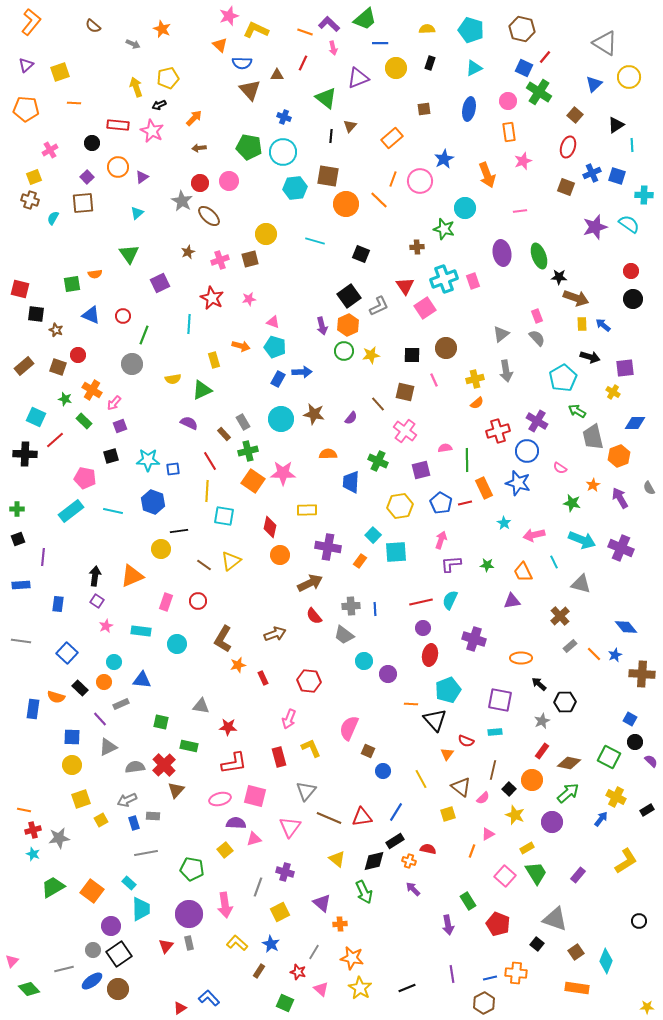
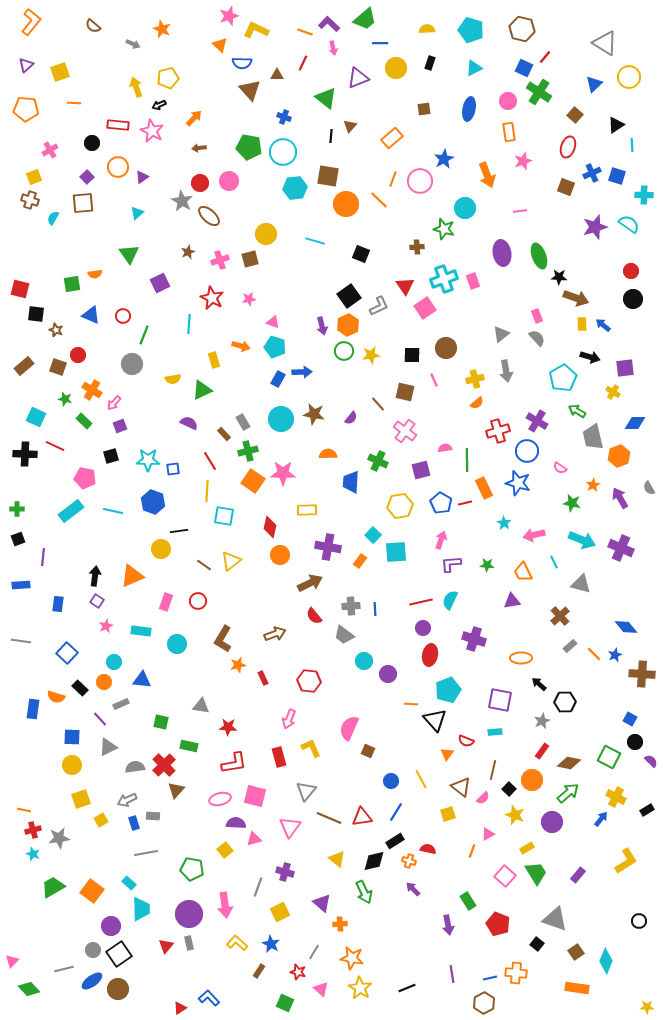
red line at (55, 440): moved 6 px down; rotated 66 degrees clockwise
blue circle at (383, 771): moved 8 px right, 10 px down
